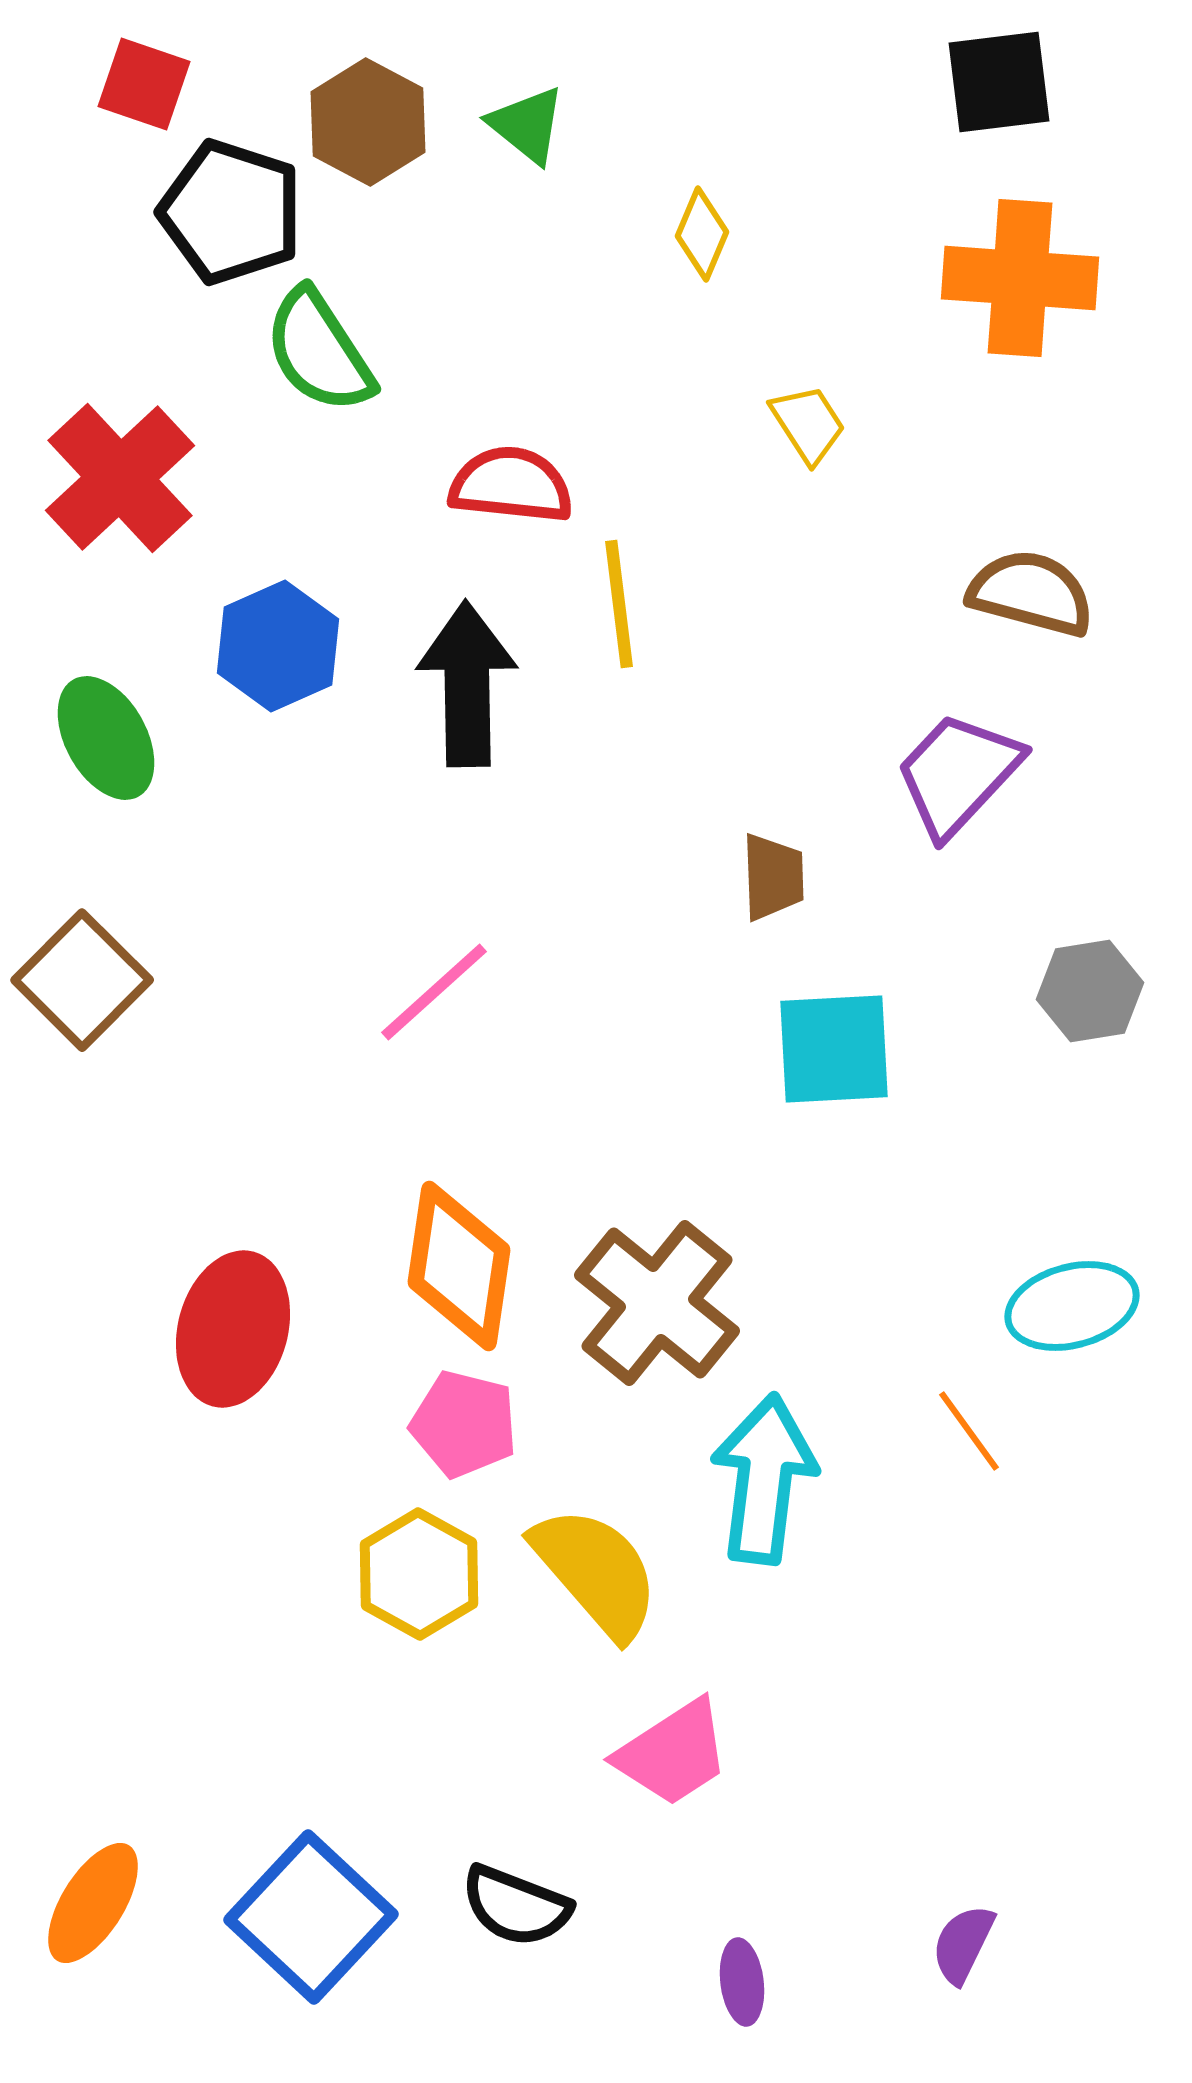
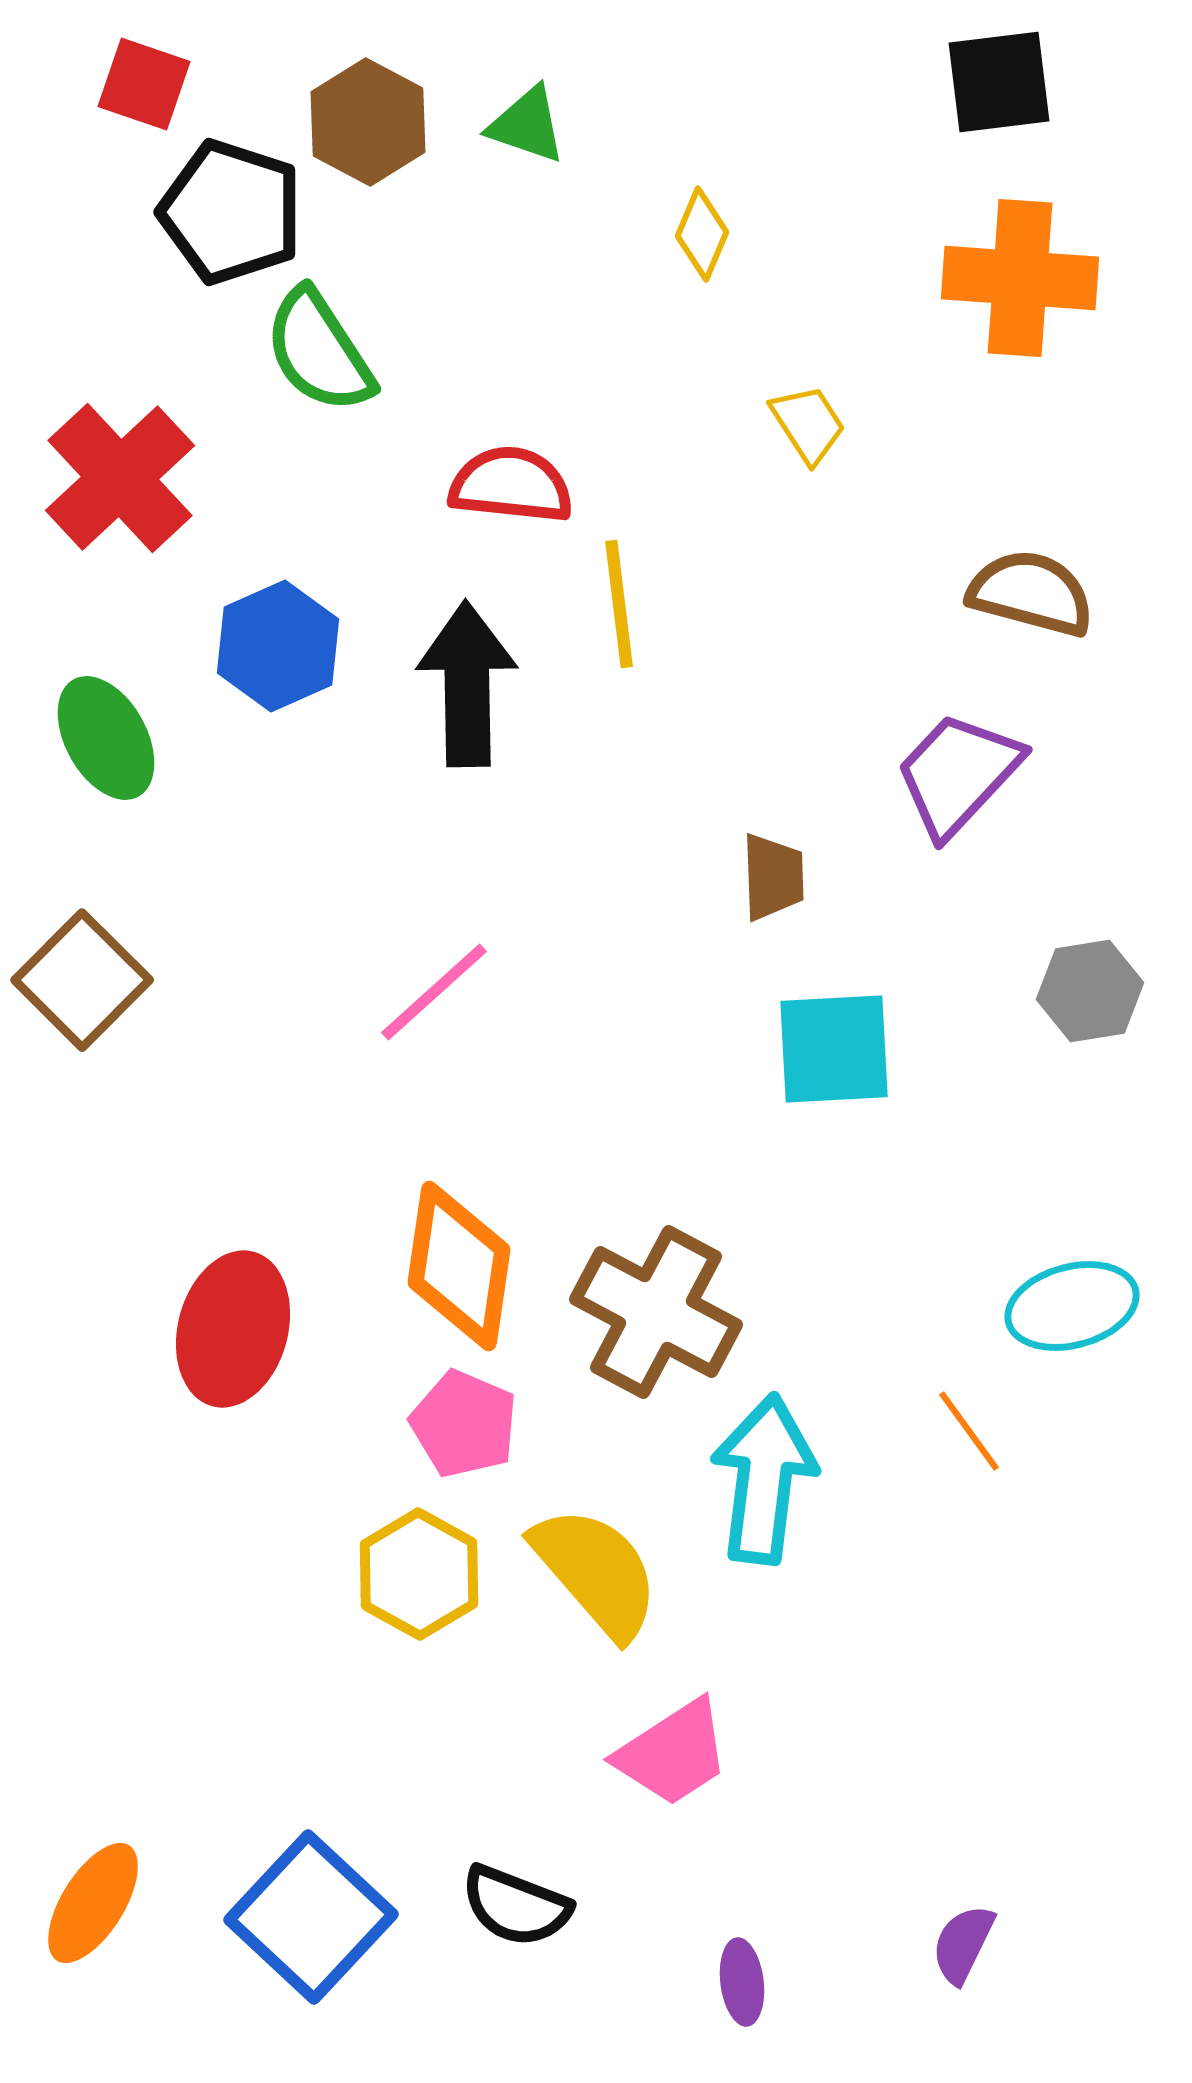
green triangle: rotated 20 degrees counterclockwise
brown cross: moved 1 px left, 9 px down; rotated 11 degrees counterclockwise
pink pentagon: rotated 9 degrees clockwise
